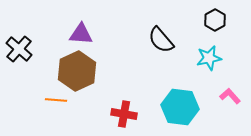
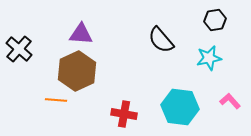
black hexagon: rotated 20 degrees clockwise
pink L-shape: moved 5 px down
